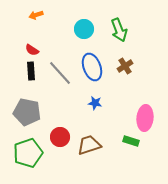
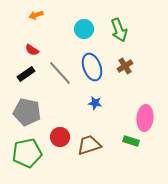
black rectangle: moved 5 px left, 3 px down; rotated 60 degrees clockwise
green pentagon: moved 1 px left; rotated 8 degrees clockwise
